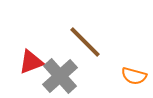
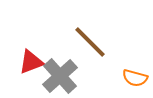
brown line: moved 5 px right
orange semicircle: moved 1 px right, 2 px down
